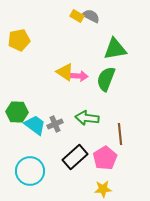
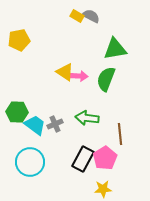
black rectangle: moved 8 px right, 2 px down; rotated 20 degrees counterclockwise
cyan circle: moved 9 px up
